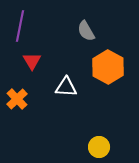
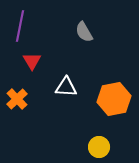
gray semicircle: moved 2 px left, 1 px down
orange hexagon: moved 6 px right, 32 px down; rotated 20 degrees clockwise
